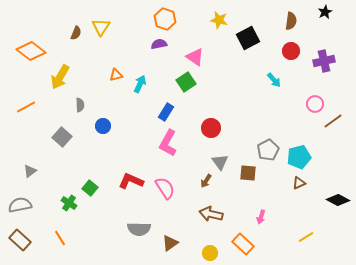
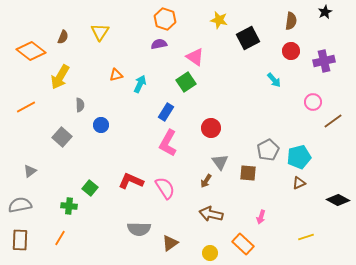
yellow triangle at (101, 27): moved 1 px left, 5 px down
brown semicircle at (76, 33): moved 13 px left, 4 px down
pink circle at (315, 104): moved 2 px left, 2 px up
blue circle at (103, 126): moved 2 px left, 1 px up
green cross at (69, 203): moved 3 px down; rotated 28 degrees counterclockwise
yellow line at (306, 237): rotated 14 degrees clockwise
orange line at (60, 238): rotated 63 degrees clockwise
brown rectangle at (20, 240): rotated 50 degrees clockwise
